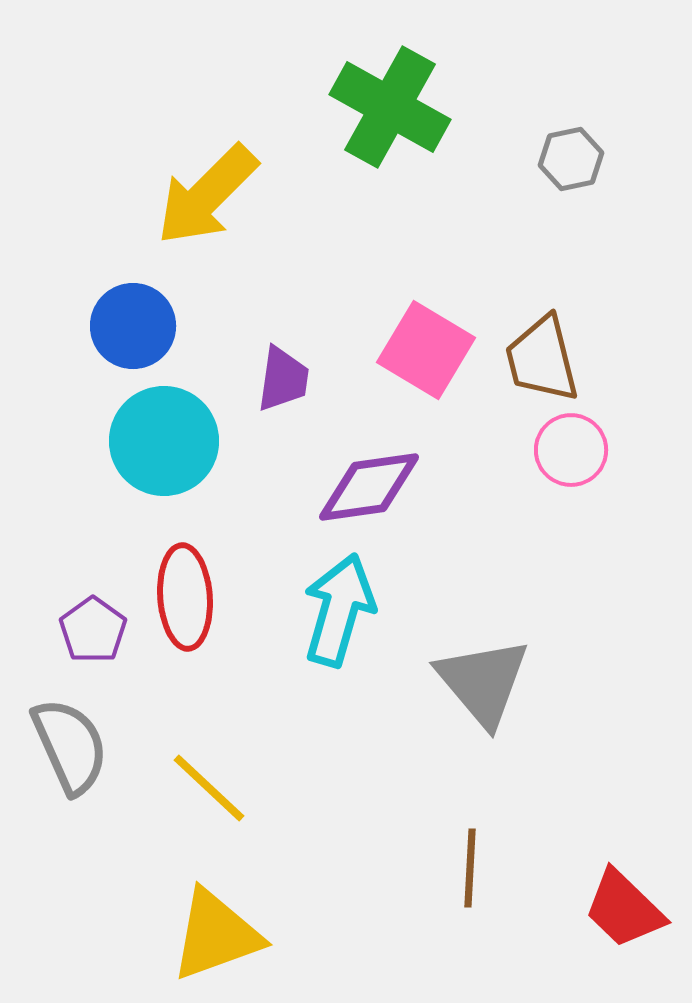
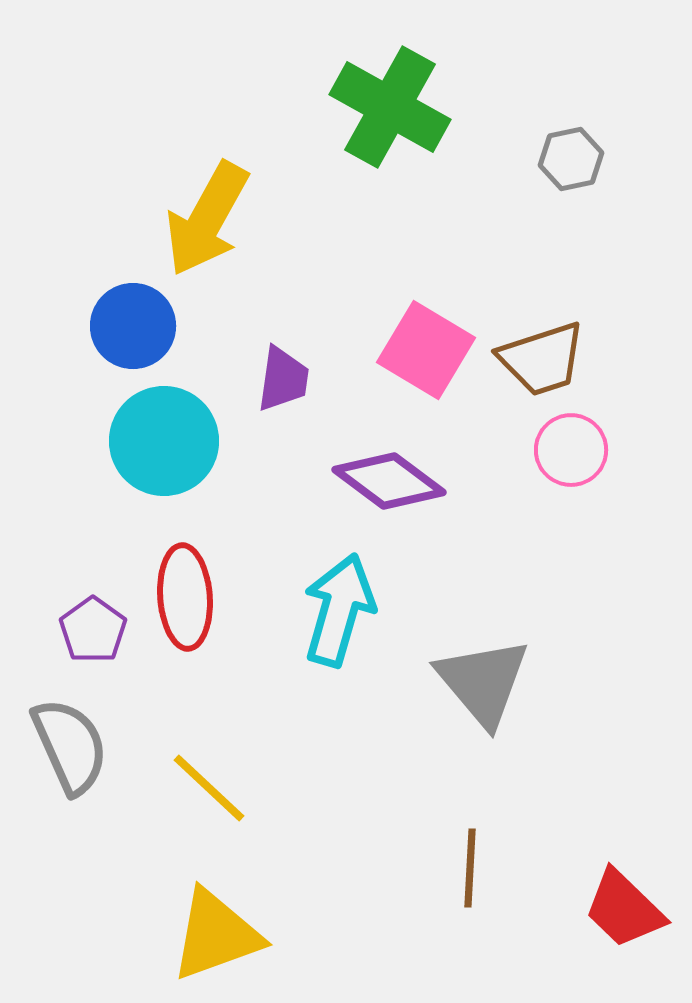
yellow arrow: moved 24 px down; rotated 16 degrees counterclockwise
brown trapezoid: rotated 94 degrees counterclockwise
purple diamond: moved 20 px right, 6 px up; rotated 45 degrees clockwise
